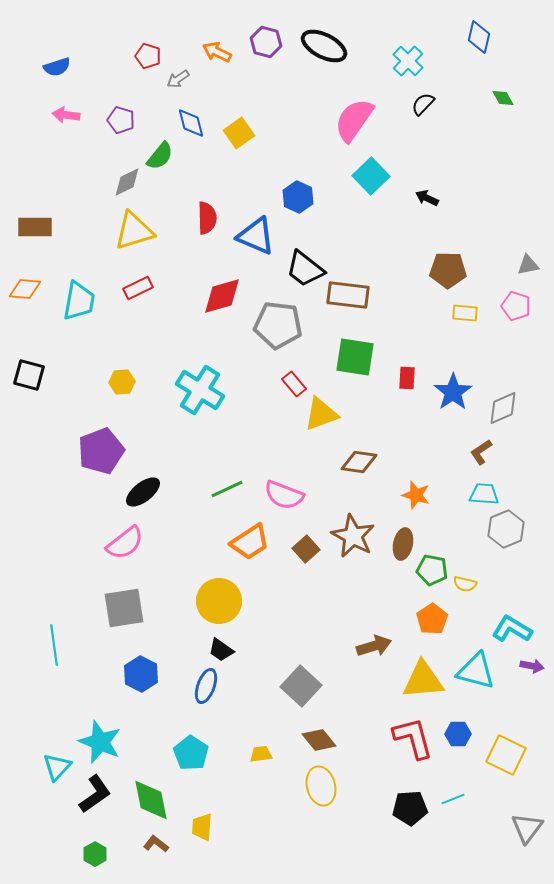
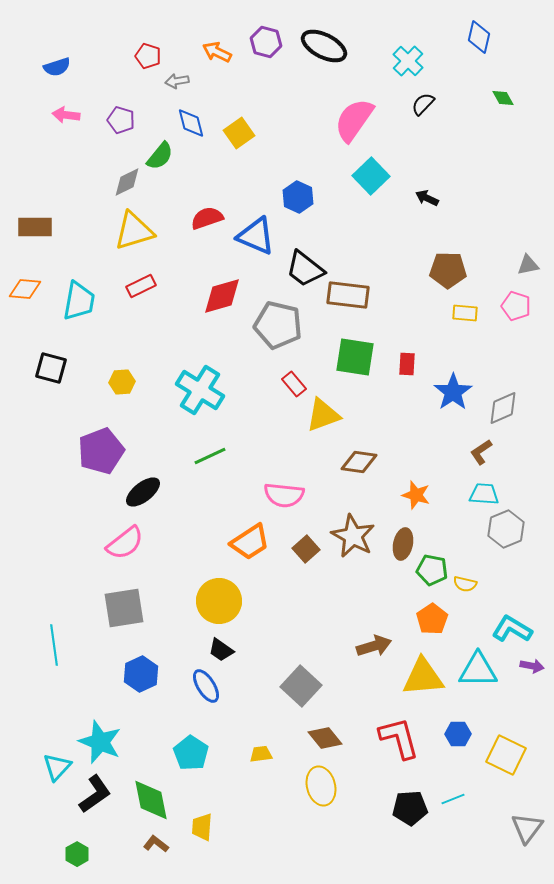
gray arrow at (178, 79): moved 1 px left, 2 px down; rotated 25 degrees clockwise
red semicircle at (207, 218): rotated 108 degrees counterclockwise
red rectangle at (138, 288): moved 3 px right, 2 px up
gray pentagon at (278, 325): rotated 6 degrees clockwise
black square at (29, 375): moved 22 px right, 7 px up
red rectangle at (407, 378): moved 14 px up
yellow triangle at (321, 414): moved 2 px right, 1 px down
green line at (227, 489): moved 17 px left, 33 px up
pink semicircle at (284, 495): rotated 15 degrees counterclockwise
cyan triangle at (476, 671): moved 2 px right, 1 px up; rotated 15 degrees counterclockwise
blue hexagon at (141, 674): rotated 8 degrees clockwise
yellow triangle at (423, 680): moved 3 px up
blue ellipse at (206, 686): rotated 52 degrees counterclockwise
red L-shape at (413, 738): moved 14 px left
brown diamond at (319, 740): moved 6 px right, 2 px up
green hexagon at (95, 854): moved 18 px left
